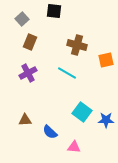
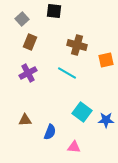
blue semicircle: rotated 112 degrees counterclockwise
